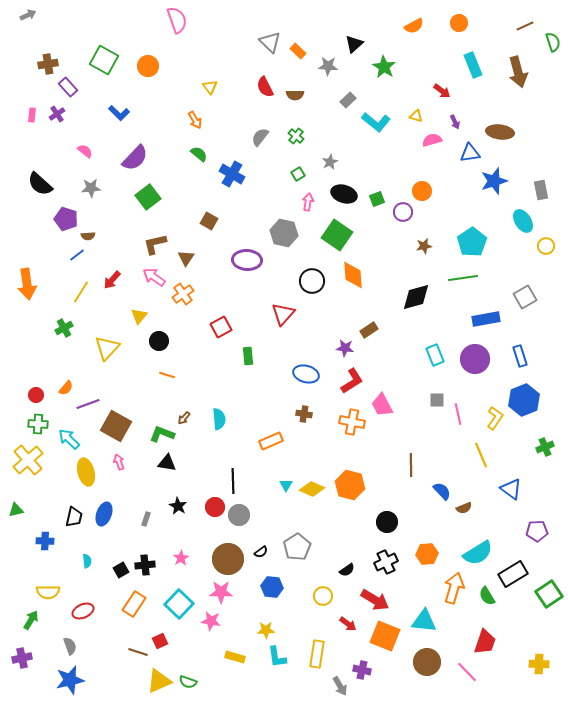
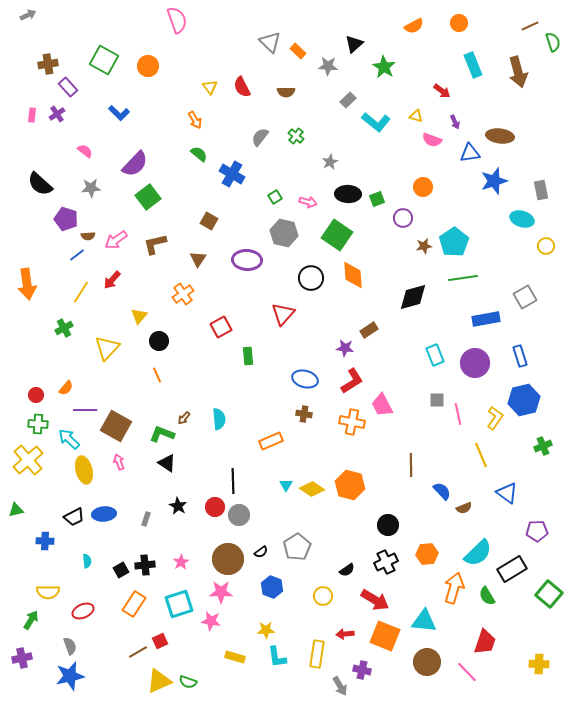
brown line at (525, 26): moved 5 px right
red semicircle at (265, 87): moved 23 px left
brown semicircle at (295, 95): moved 9 px left, 3 px up
brown ellipse at (500, 132): moved 4 px down
pink semicircle at (432, 140): rotated 144 degrees counterclockwise
purple semicircle at (135, 158): moved 6 px down
green square at (298, 174): moved 23 px left, 23 px down
orange circle at (422, 191): moved 1 px right, 4 px up
black ellipse at (344, 194): moved 4 px right; rotated 15 degrees counterclockwise
pink arrow at (308, 202): rotated 96 degrees clockwise
purple circle at (403, 212): moved 6 px down
cyan ellipse at (523, 221): moved 1 px left, 2 px up; rotated 40 degrees counterclockwise
cyan pentagon at (472, 242): moved 18 px left
brown triangle at (186, 258): moved 12 px right, 1 px down
pink arrow at (154, 277): moved 38 px left, 37 px up; rotated 70 degrees counterclockwise
black circle at (312, 281): moved 1 px left, 3 px up
black diamond at (416, 297): moved 3 px left
purple circle at (475, 359): moved 4 px down
blue ellipse at (306, 374): moved 1 px left, 5 px down
orange line at (167, 375): moved 10 px left; rotated 49 degrees clockwise
blue hexagon at (524, 400): rotated 8 degrees clockwise
purple line at (88, 404): moved 3 px left, 6 px down; rotated 20 degrees clockwise
green cross at (545, 447): moved 2 px left, 1 px up
black triangle at (167, 463): rotated 24 degrees clockwise
yellow ellipse at (86, 472): moved 2 px left, 2 px up
yellow diamond at (312, 489): rotated 10 degrees clockwise
blue triangle at (511, 489): moved 4 px left, 4 px down
blue ellipse at (104, 514): rotated 65 degrees clockwise
black trapezoid at (74, 517): rotated 50 degrees clockwise
black circle at (387, 522): moved 1 px right, 3 px down
cyan semicircle at (478, 553): rotated 12 degrees counterclockwise
pink star at (181, 558): moved 4 px down
black rectangle at (513, 574): moved 1 px left, 5 px up
blue hexagon at (272, 587): rotated 15 degrees clockwise
green square at (549, 594): rotated 16 degrees counterclockwise
cyan square at (179, 604): rotated 28 degrees clockwise
red arrow at (348, 624): moved 3 px left, 10 px down; rotated 138 degrees clockwise
brown line at (138, 652): rotated 48 degrees counterclockwise
blue star at (70, 680): moved 4 px up
